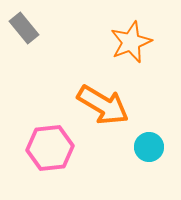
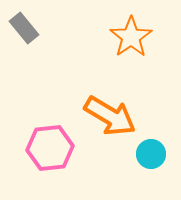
orange star: moved 5 px up; rotated 12 degrees counterclockwise
orange arrow: moved 7 px right, 11 px down
cyan circle: moved 2 px right, 7 px down
